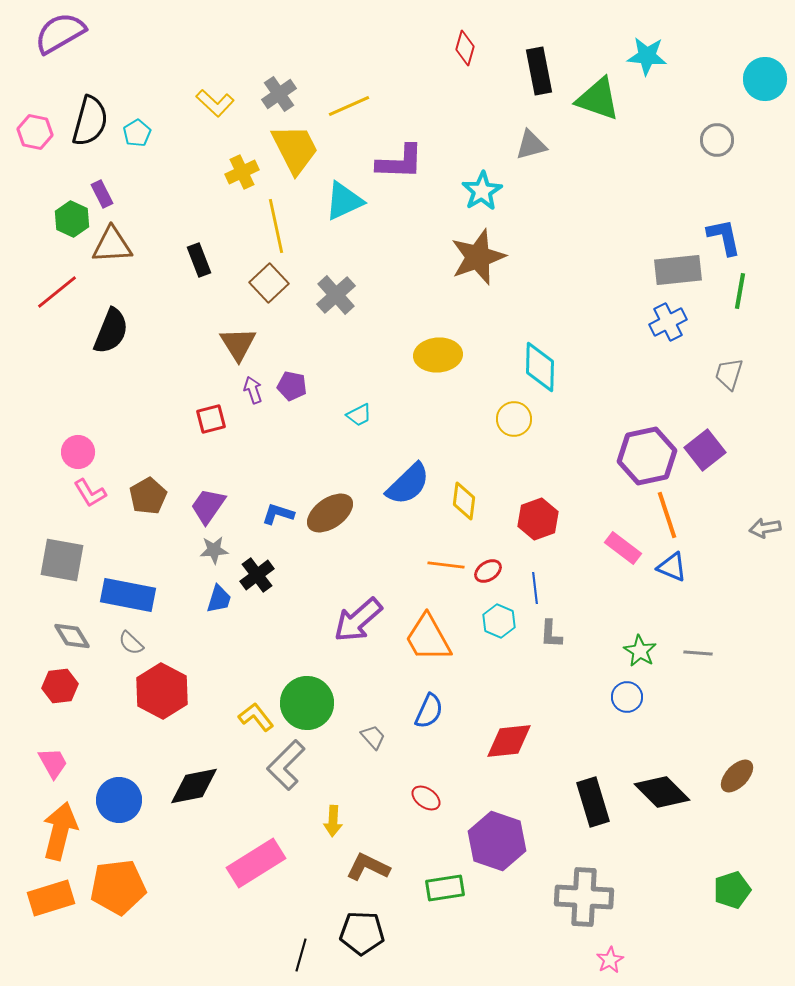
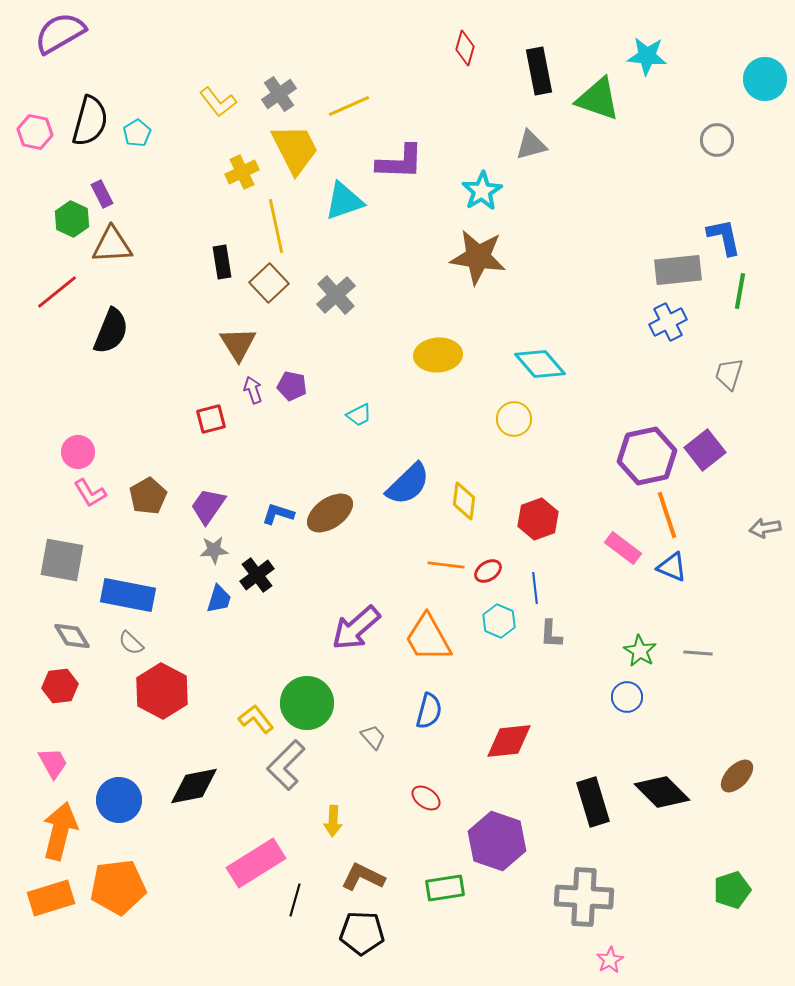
yellow L-shape at (215, 103): moved 3 px right, 1 px up; rotated 9 degrees clockwise
cyan triangle at (344, 201): rotated 6 degrees clockwise
brown star at (478, 257): rotated 28 degrees clockwise
black rectangle at (199, 260): moved 23 px right, 2 px down; rotated 12 degrees clockwise
cyan diamond at (540, 367): moved 3 px up; rotated 42 degrees counterclockwise
purple arrow at (358, 620): moved 2 px left, 8 px down
blue semicircle at (429, 711): rotated 9 degrees counterclockwise
yellow L-shape at (256, 717): moved 2 px down
brown L-shape at (368, 867): moved 5 px left, 10 px down
black line at (301, 955): moved 6 px left, 55 px up
